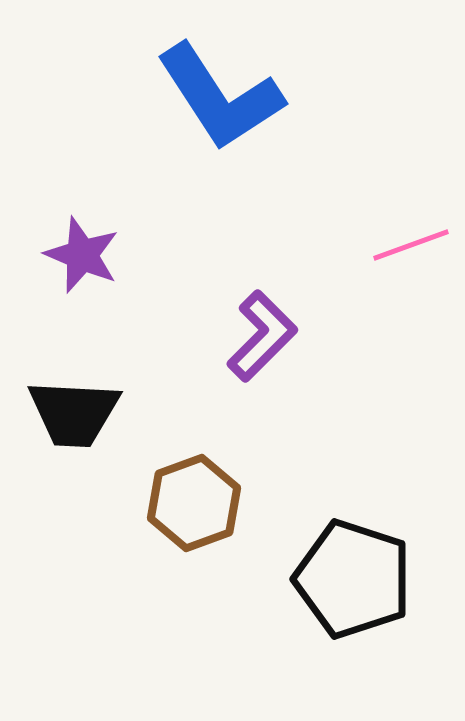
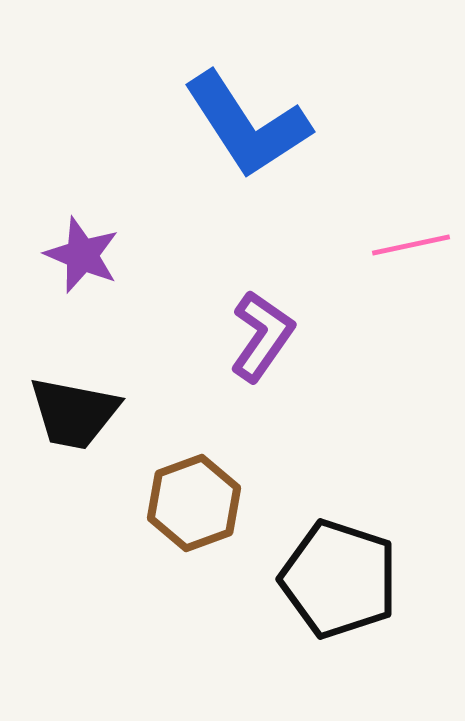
blue L-shape: moved 27 px right, 28 px down
pink line: rotated 8 degrees clockwise
purple L-shape: rotated 10 degrees counterclockwise
black trapezoid: rotated 8 degrees clockwise
black pentagon: moved 14 px left
